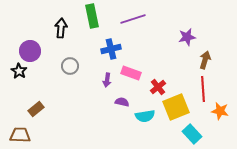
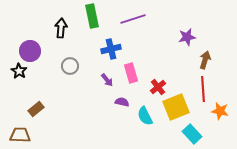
pink rectangle: rotated 54 degrees clockwise
purple arrow: rotated 48 degrees counterclockwise
cyan semicircle: rotated 72 degrees clockwise
